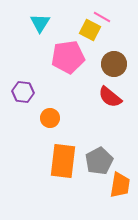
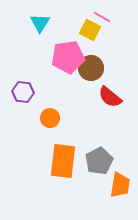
brown circle: moved 23 px left, 4 px down
